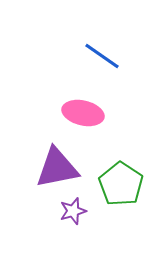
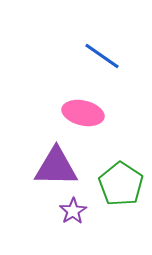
purple triangle: moved 1 px left, 1 px up; rotated 12 degrees clockwise
purple star: rotated 16 degrees counterclockwise
